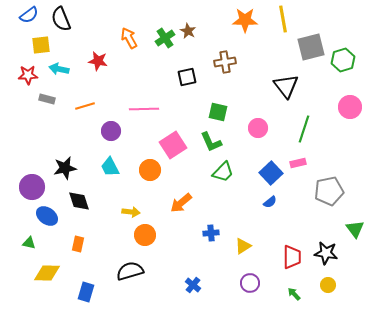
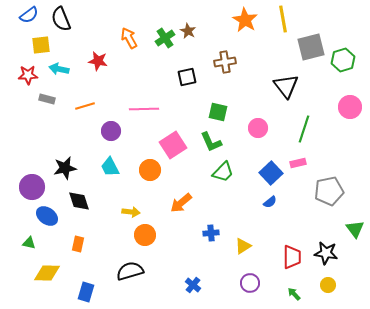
orange star at (245, 20): rotated 30 degrees clockwise
